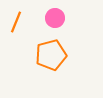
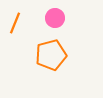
orange line: moved 1 px left, 1 px down
